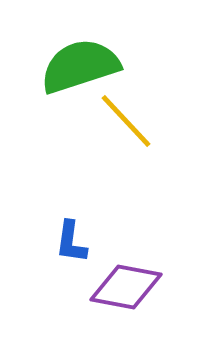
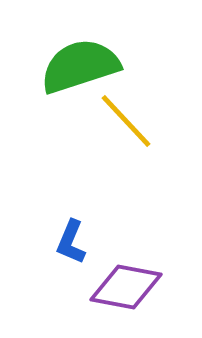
blue L-shape: rotated 15 degrees clockwise
